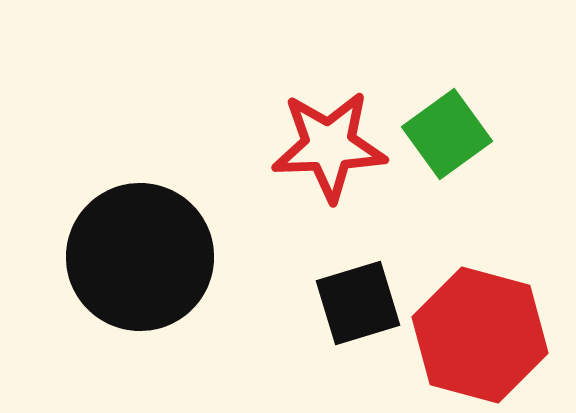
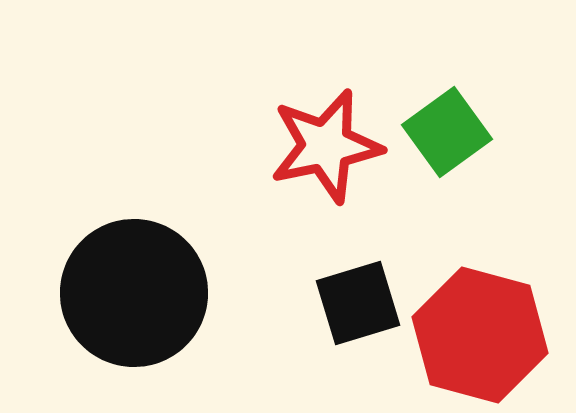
green square: moved 2 px up
red star: moved 3 px left; rotated 10 degrees counterclockwise
black circle: moved 6 px left, 36 px down
